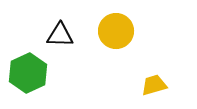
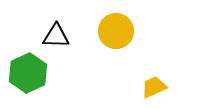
black triangle: moved 4 px left, 1 px down
yellow trapezoid: moved 2 px down; rotated 8 degrees counterclockwise
